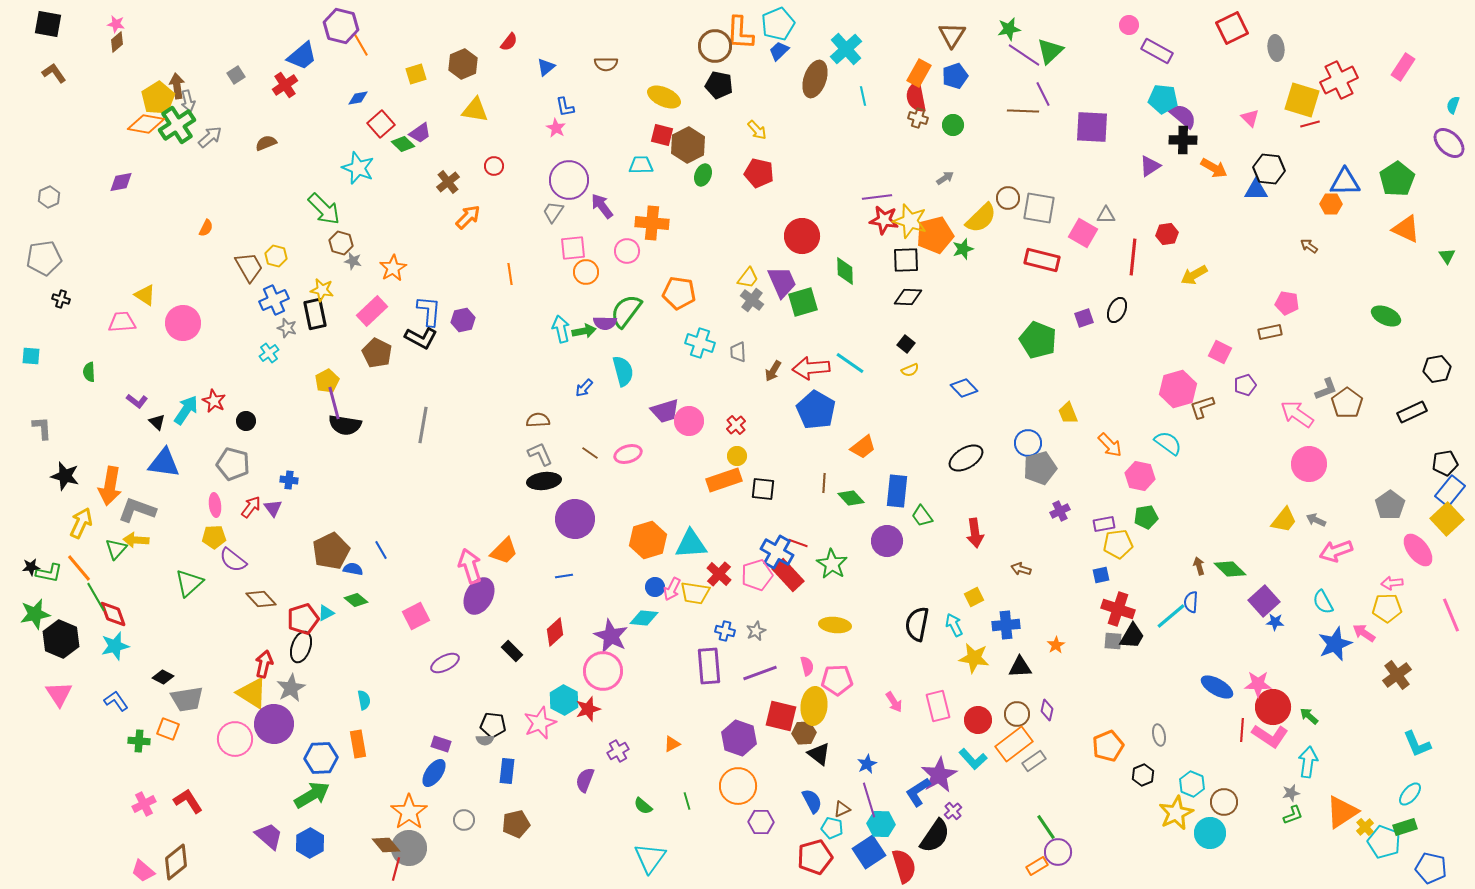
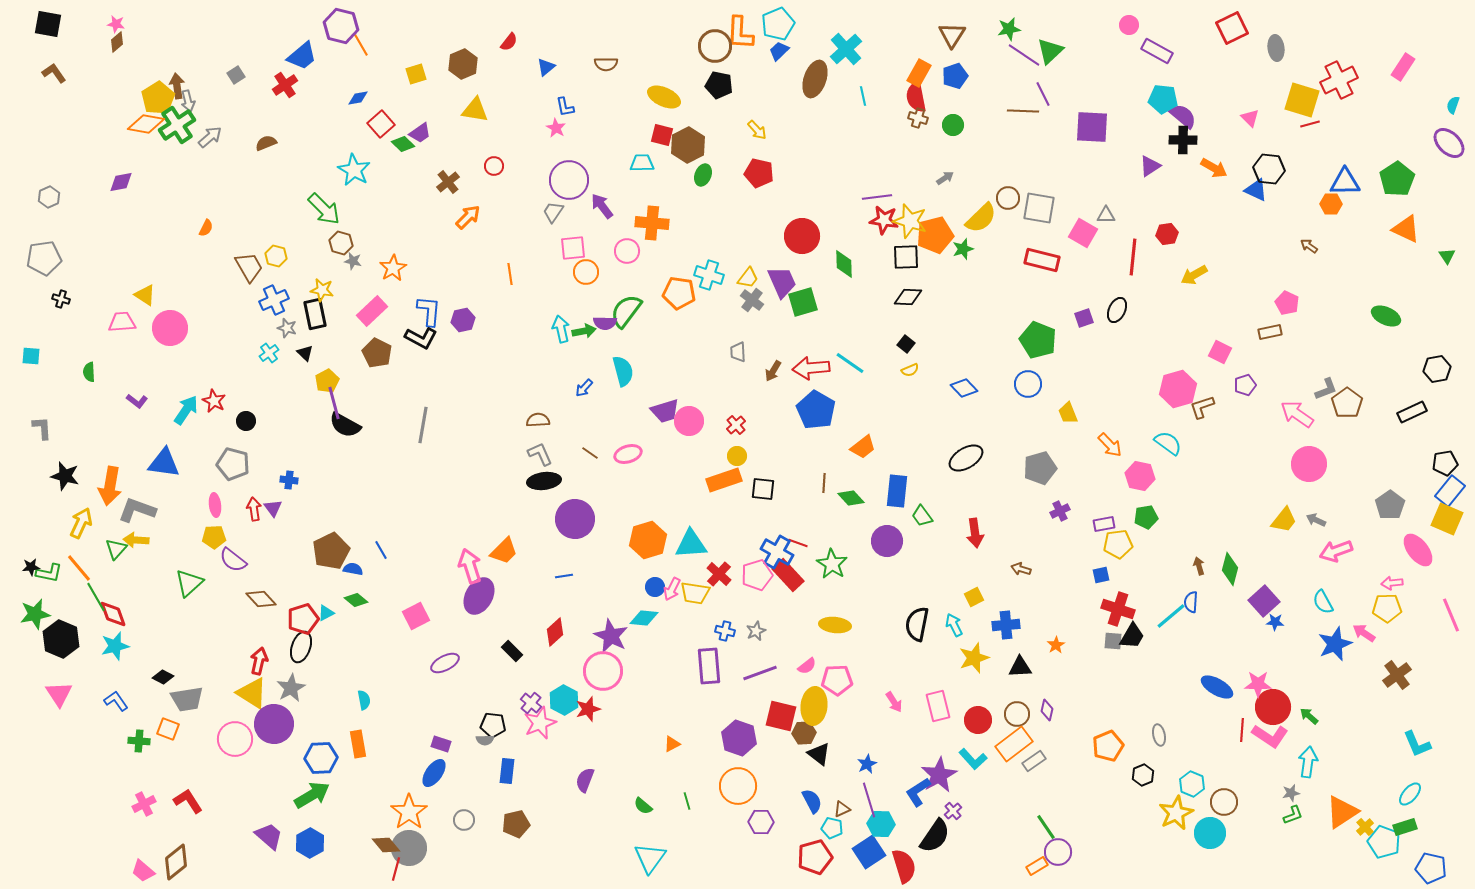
cyan trapezoid at (641, 165): moved 1 px right, 2 px up
cyan star at (358, 168): moved 4 px left, 2 px down; rotated 8 degrees clockwise
blue triangle at (1256, 190): rotated 25 degrees clockwise
black square at (906, 260): moved 3 px up
green diamond at (845, 271): moved 1 px left, 7 px up
pink pentagon at (1287, 303): rotated 15 degrees clockwise
pink circle at (183, 323): moved 13 px left, 5 px down
cyan cross at (700, 343): moved 9 px right, 68 px up
black triangle at (157, 422): moved 148 px right, 69 px up
black semicircle at (345, 425): rotated 20 degrees clockwise
blue circle at (1028, 443): moved 59 px up
red arrow at (251, 507): moved 3 px right, 2 px down; rotated 45 degrees counterclockwise
yellow square at (1447, 519): rotated 24 degrees counterclockwise
green diamond at (1230, 569): rotated 60 degrees clockwise
yellow star at (974, 658): rotated 28 degrees counterclockwise
red arrow at (264, 664): moved 5 px left, 3 px up
pink semicircle at (807, 666): rotated 66 degrees clockwise
purple cross at (618, 751): moved 87 px left, 48 px up; rotated 20 degrees counterclockwise
